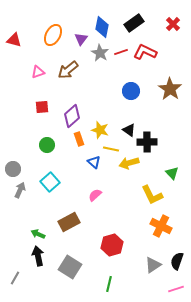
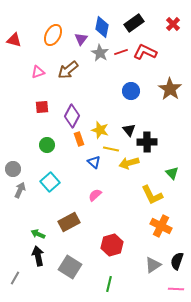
purple diamond: rotated 20 degrees counterclockwise
black triangle: rotated 16 degrees clockwise
pink line: rotated 21 degrees clockwise
